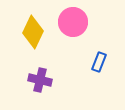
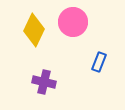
yellow diamond: moved 1 px right, 2 px up
purple cross: moved 4 px right, 2 px down
